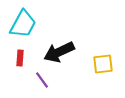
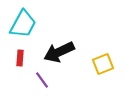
yellow square: rotated 15 degrees counterclockwise
